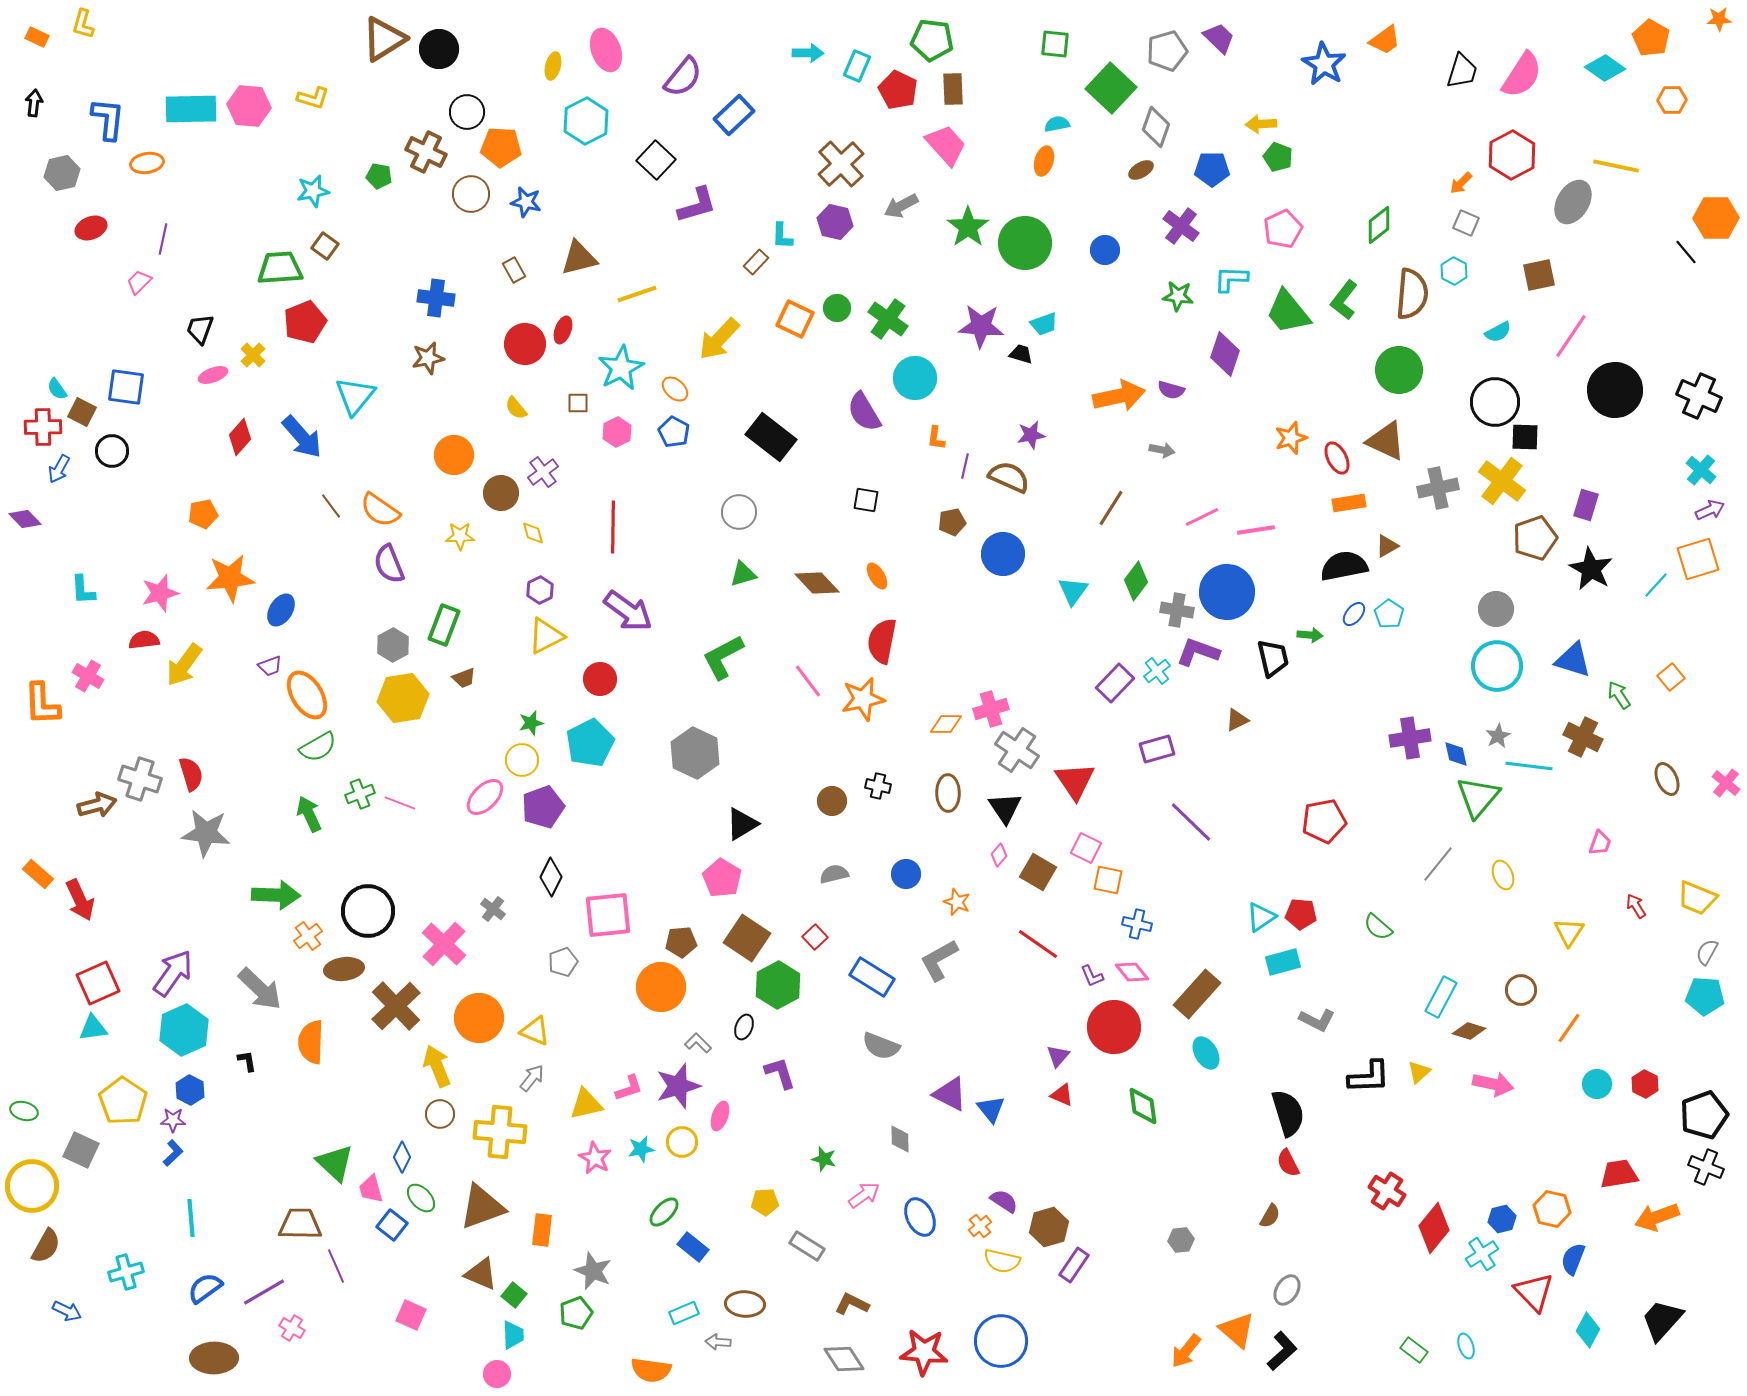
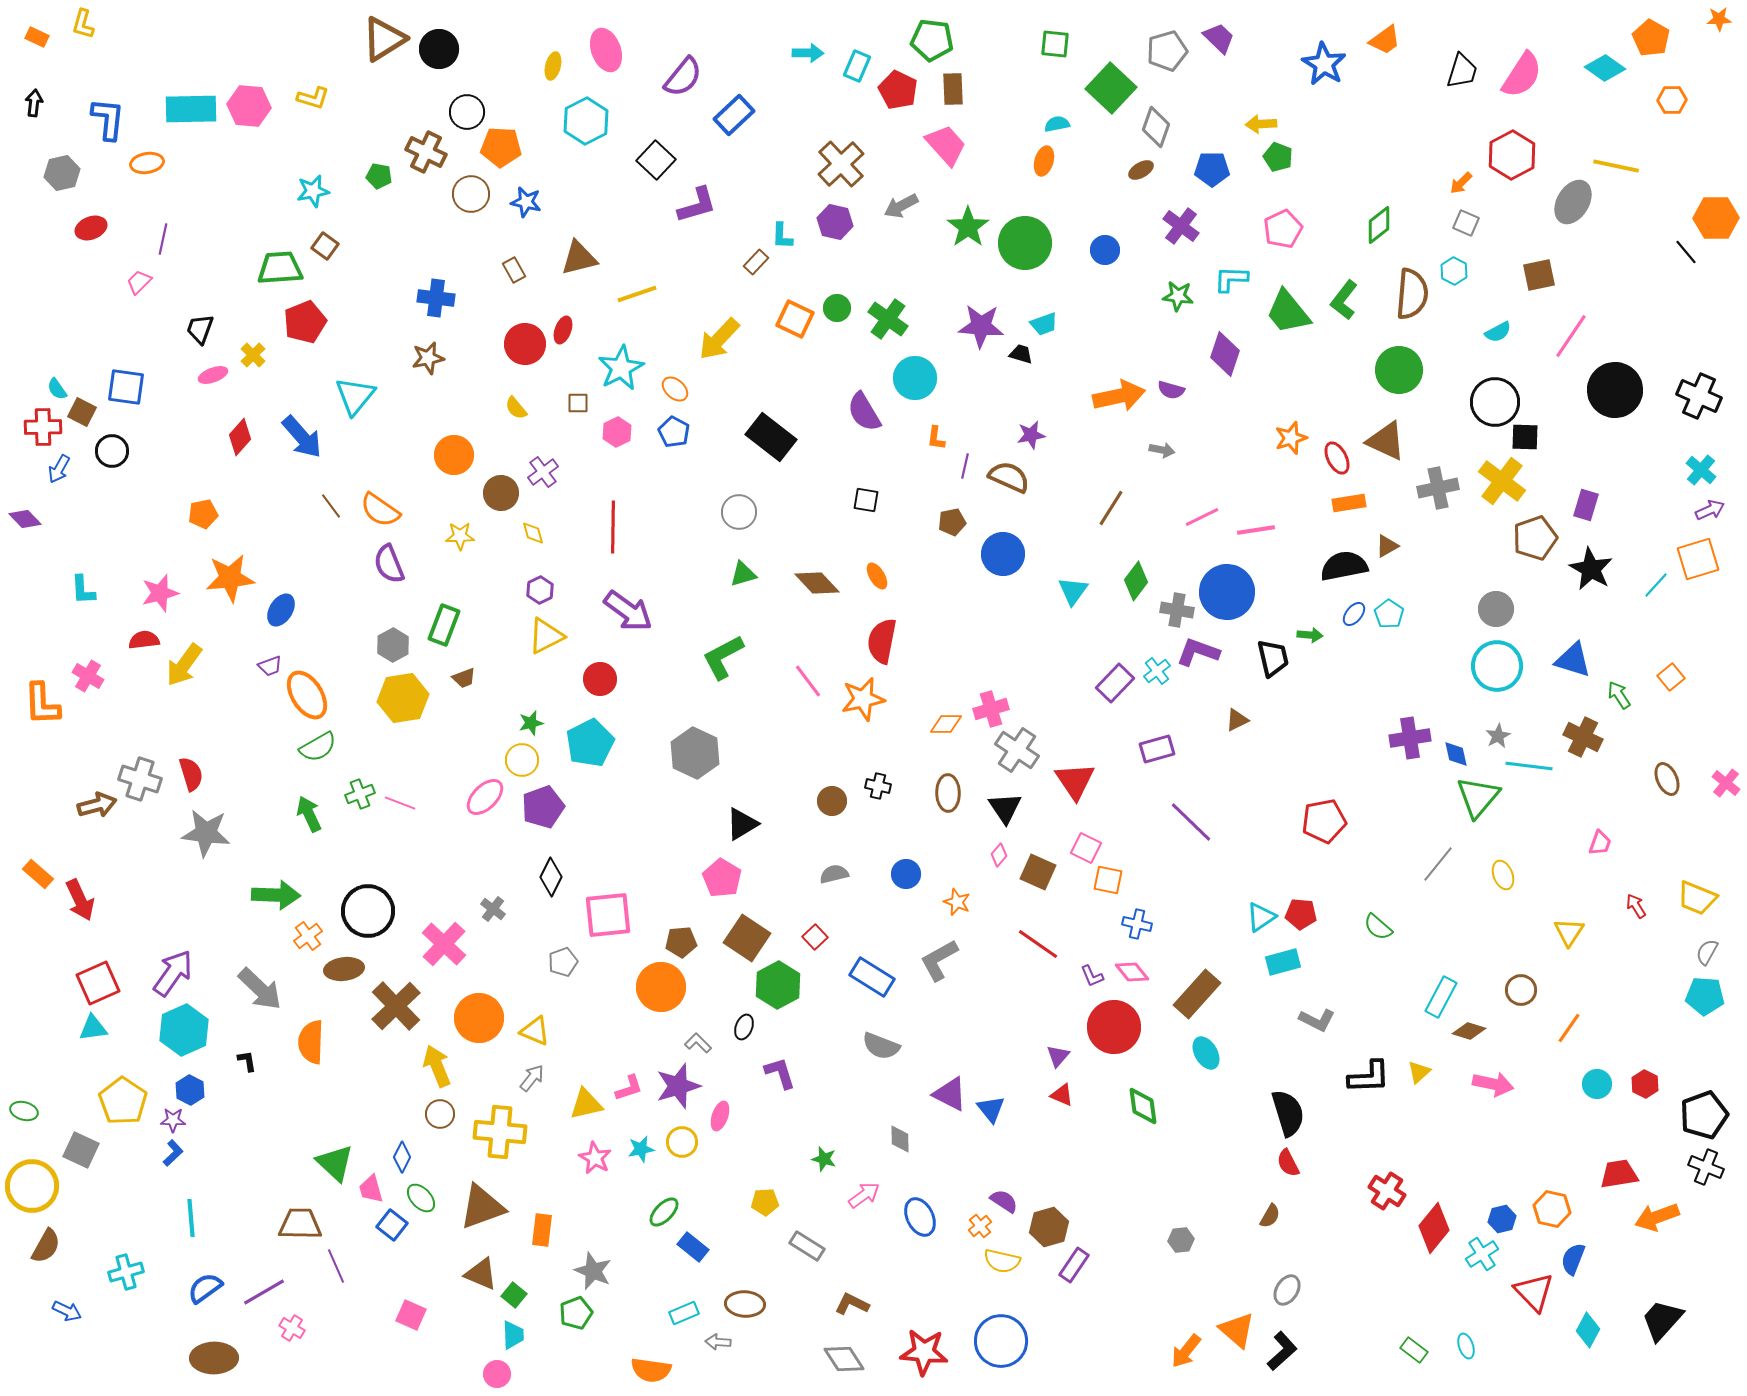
brown square at (1038, 872): rotated 6 degrees counterclockwise
